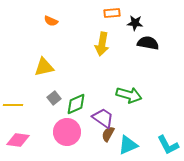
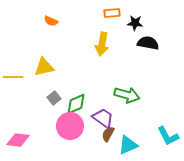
green arrow: moved 2 px left
yellow line: moved 28 px up
pink circle: moved 3 px right, 6 px up
cyan L-shape: moved 9 px up
